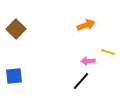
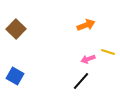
pink arrow: moved 2 px up; rotated 16 degrees counterclockwise
blue square: moved 1 px right; rotated 36 degrees clockwise
